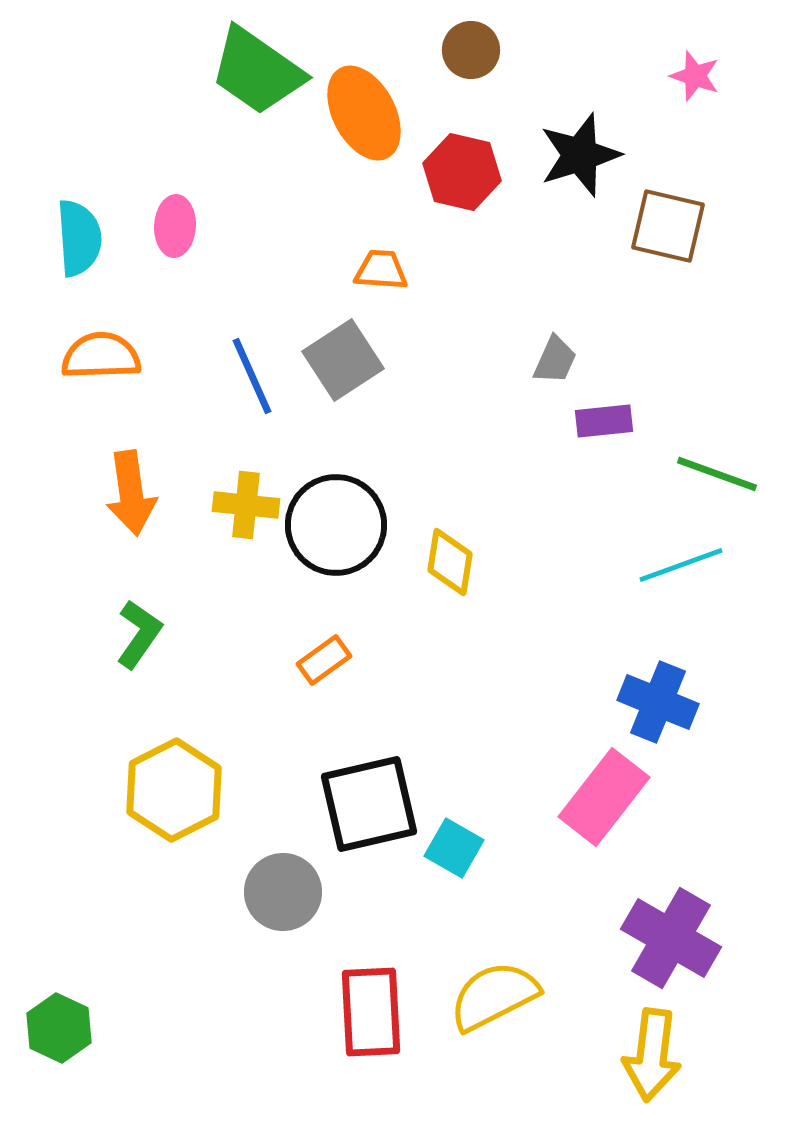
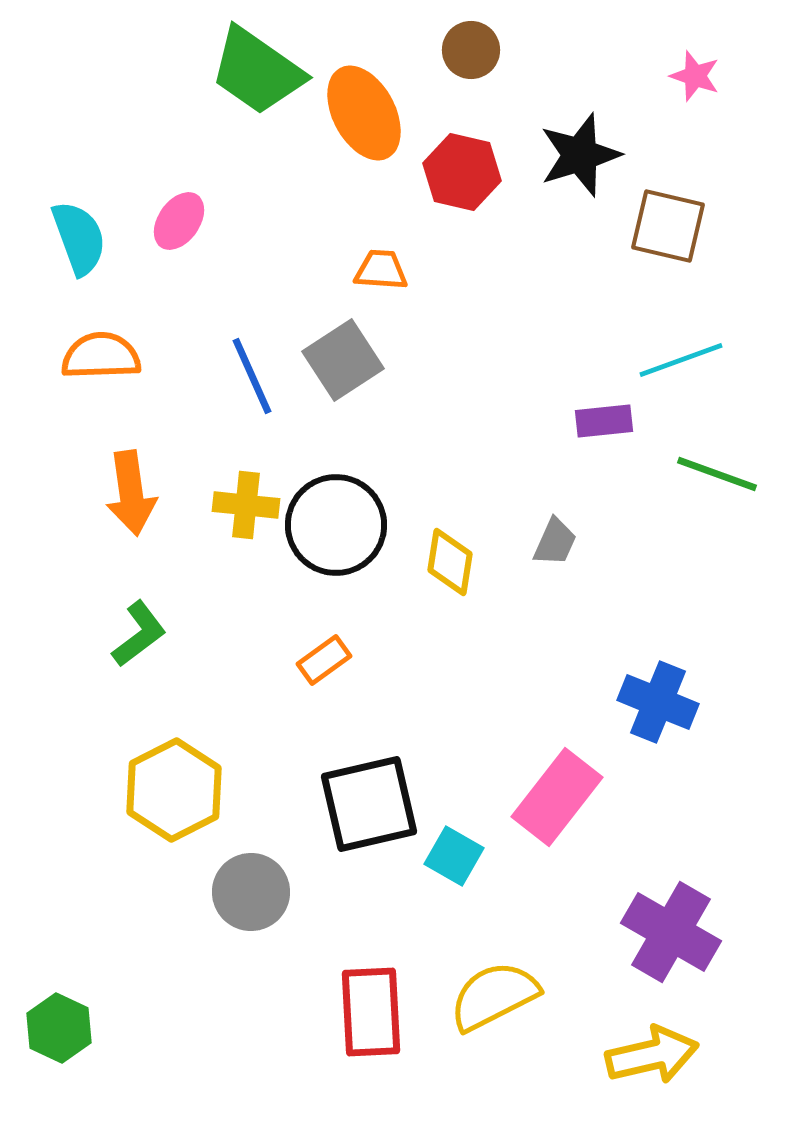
pink ellipse: moved 4 px right, 5 px up; rotated 32 degrees clockwise
cyan semicircle: rotated 16 degrees counterclockwise
gray trapezoid: moved 182 px down
cyan line: moved 205 px up
green L-shape: rotated 18 degrees clockwise
pink rectangle: moved 47 px left
cyan square: moved 8 px down
gray circle: moved 32 px left
purple cross: moved 6 px up
yellow arrow: rotated 110 degrees counterclockwise
